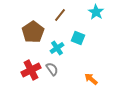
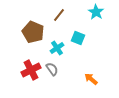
brown line: moved 1 px left
brown pentagon: rotated 15 degrees counterclockwise
